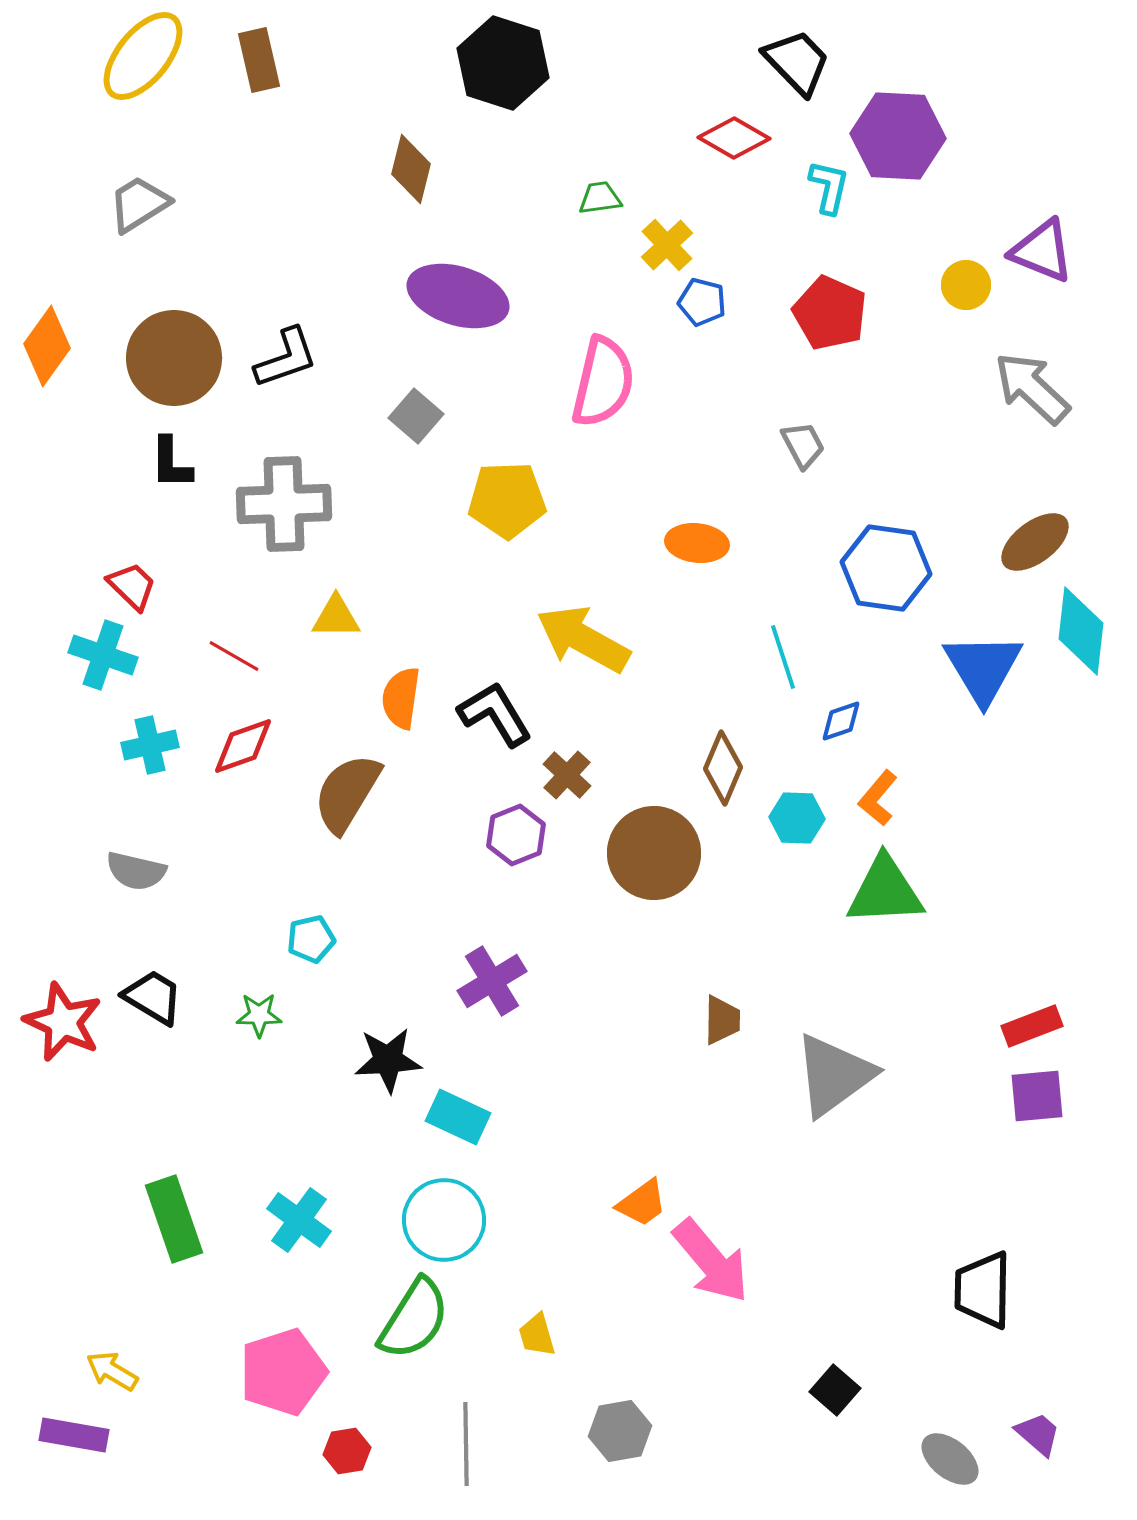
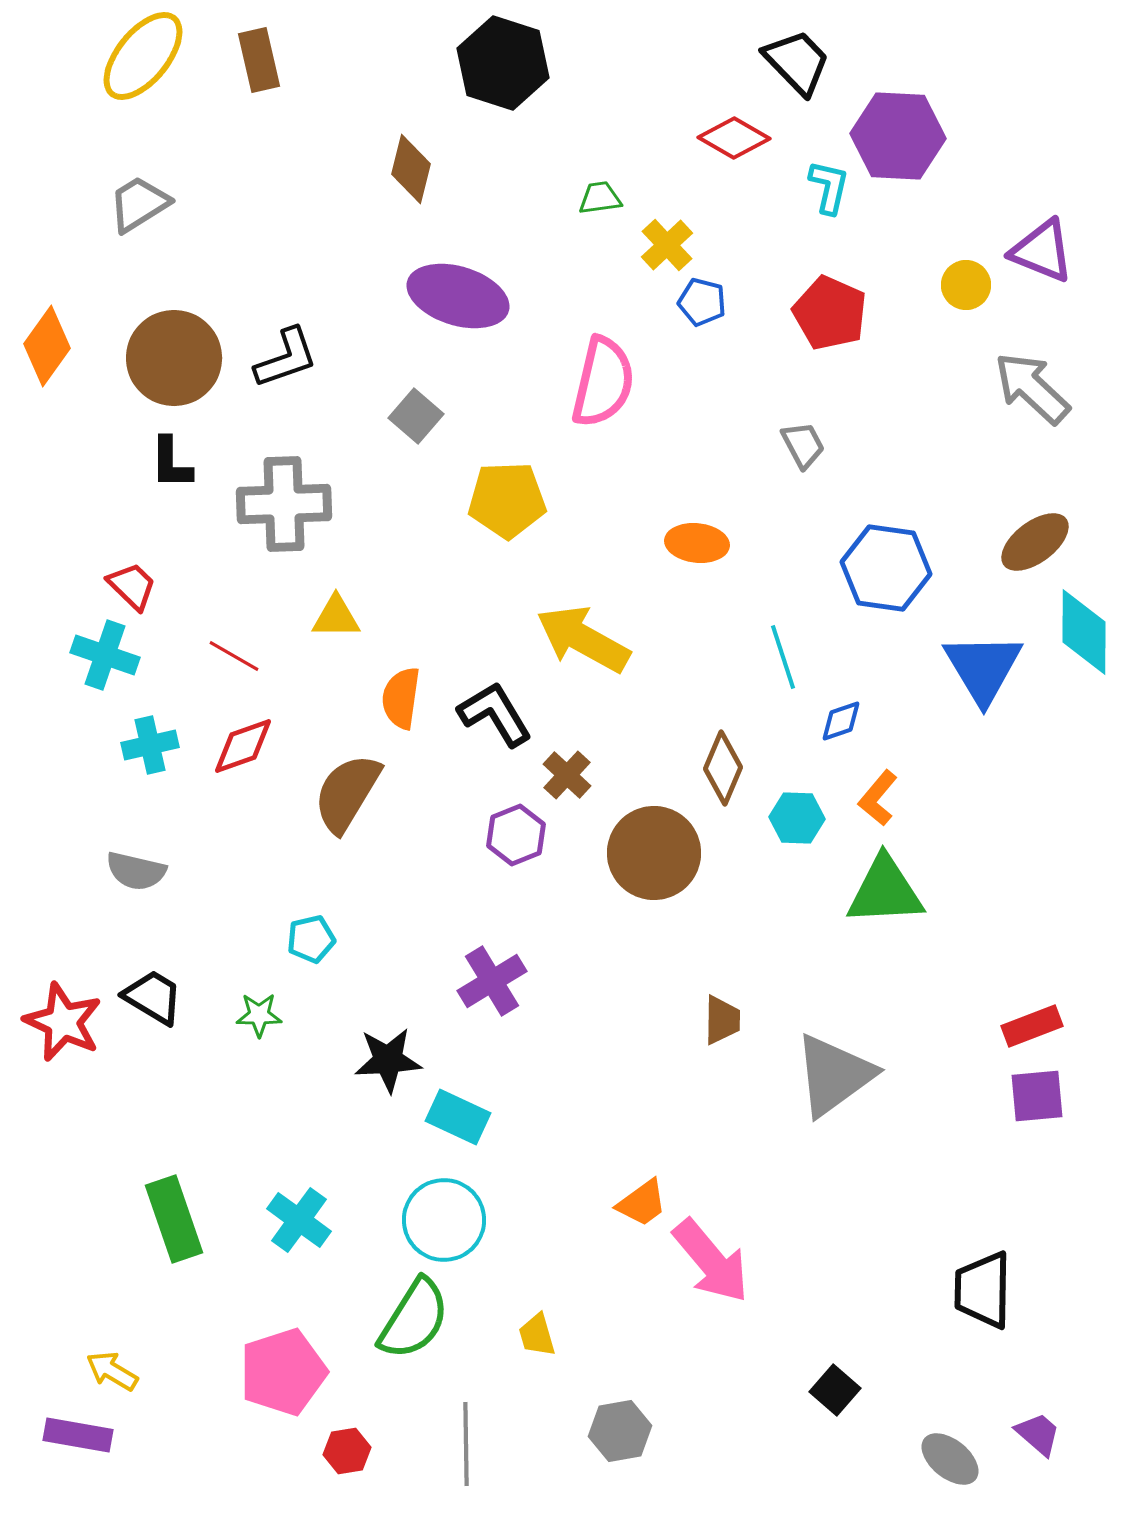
cyan diamond at (1081, 631): moved 3 px right, 1 px down; rotated 6 degrees counterclockwise
cyan cross at (103, 655): moved 2 px right
purple rectangle at (74, 1435): moved 4 px right
